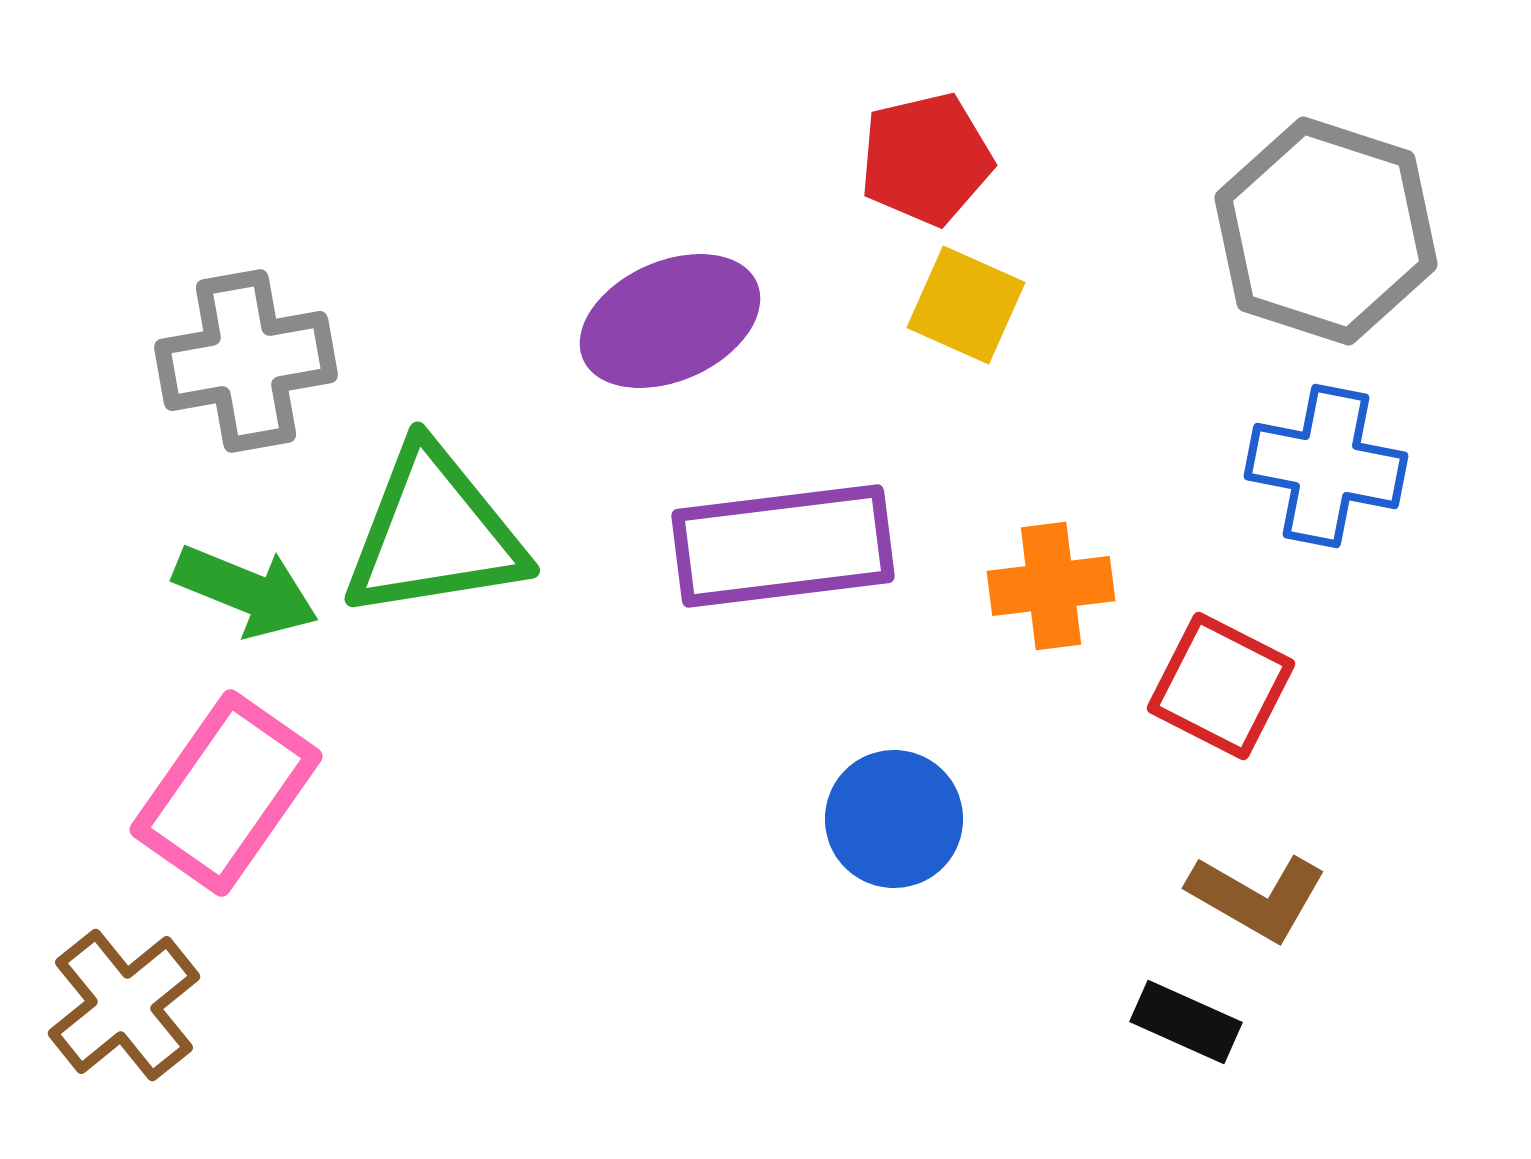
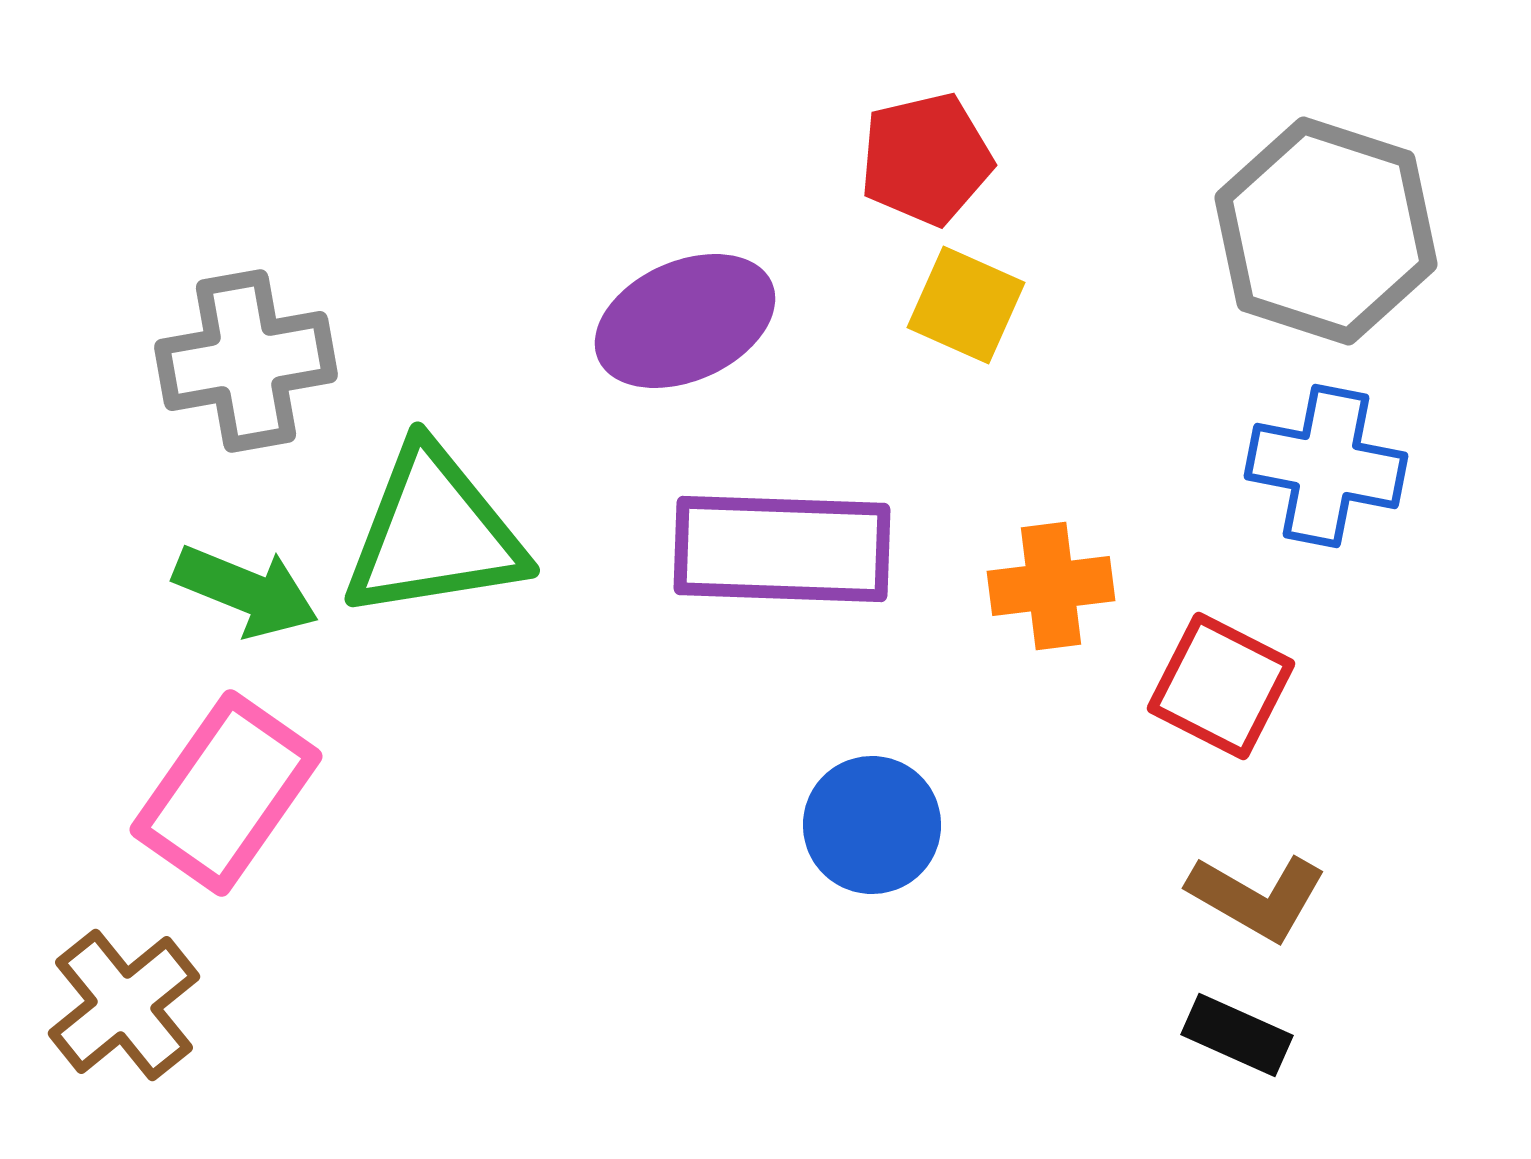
purple ellipse: moved 15 px right
purple rectangle: moved 1 px left, 3 px down; rotated 9 degrees clockwise
blue circle: moved 22 px left, 6 px down
black rectangle: moved 51 px right, 13 px down
